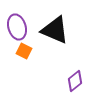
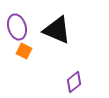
black triangle: moved 2 px right
purple diamond: moved 1 px left, 1 px down
